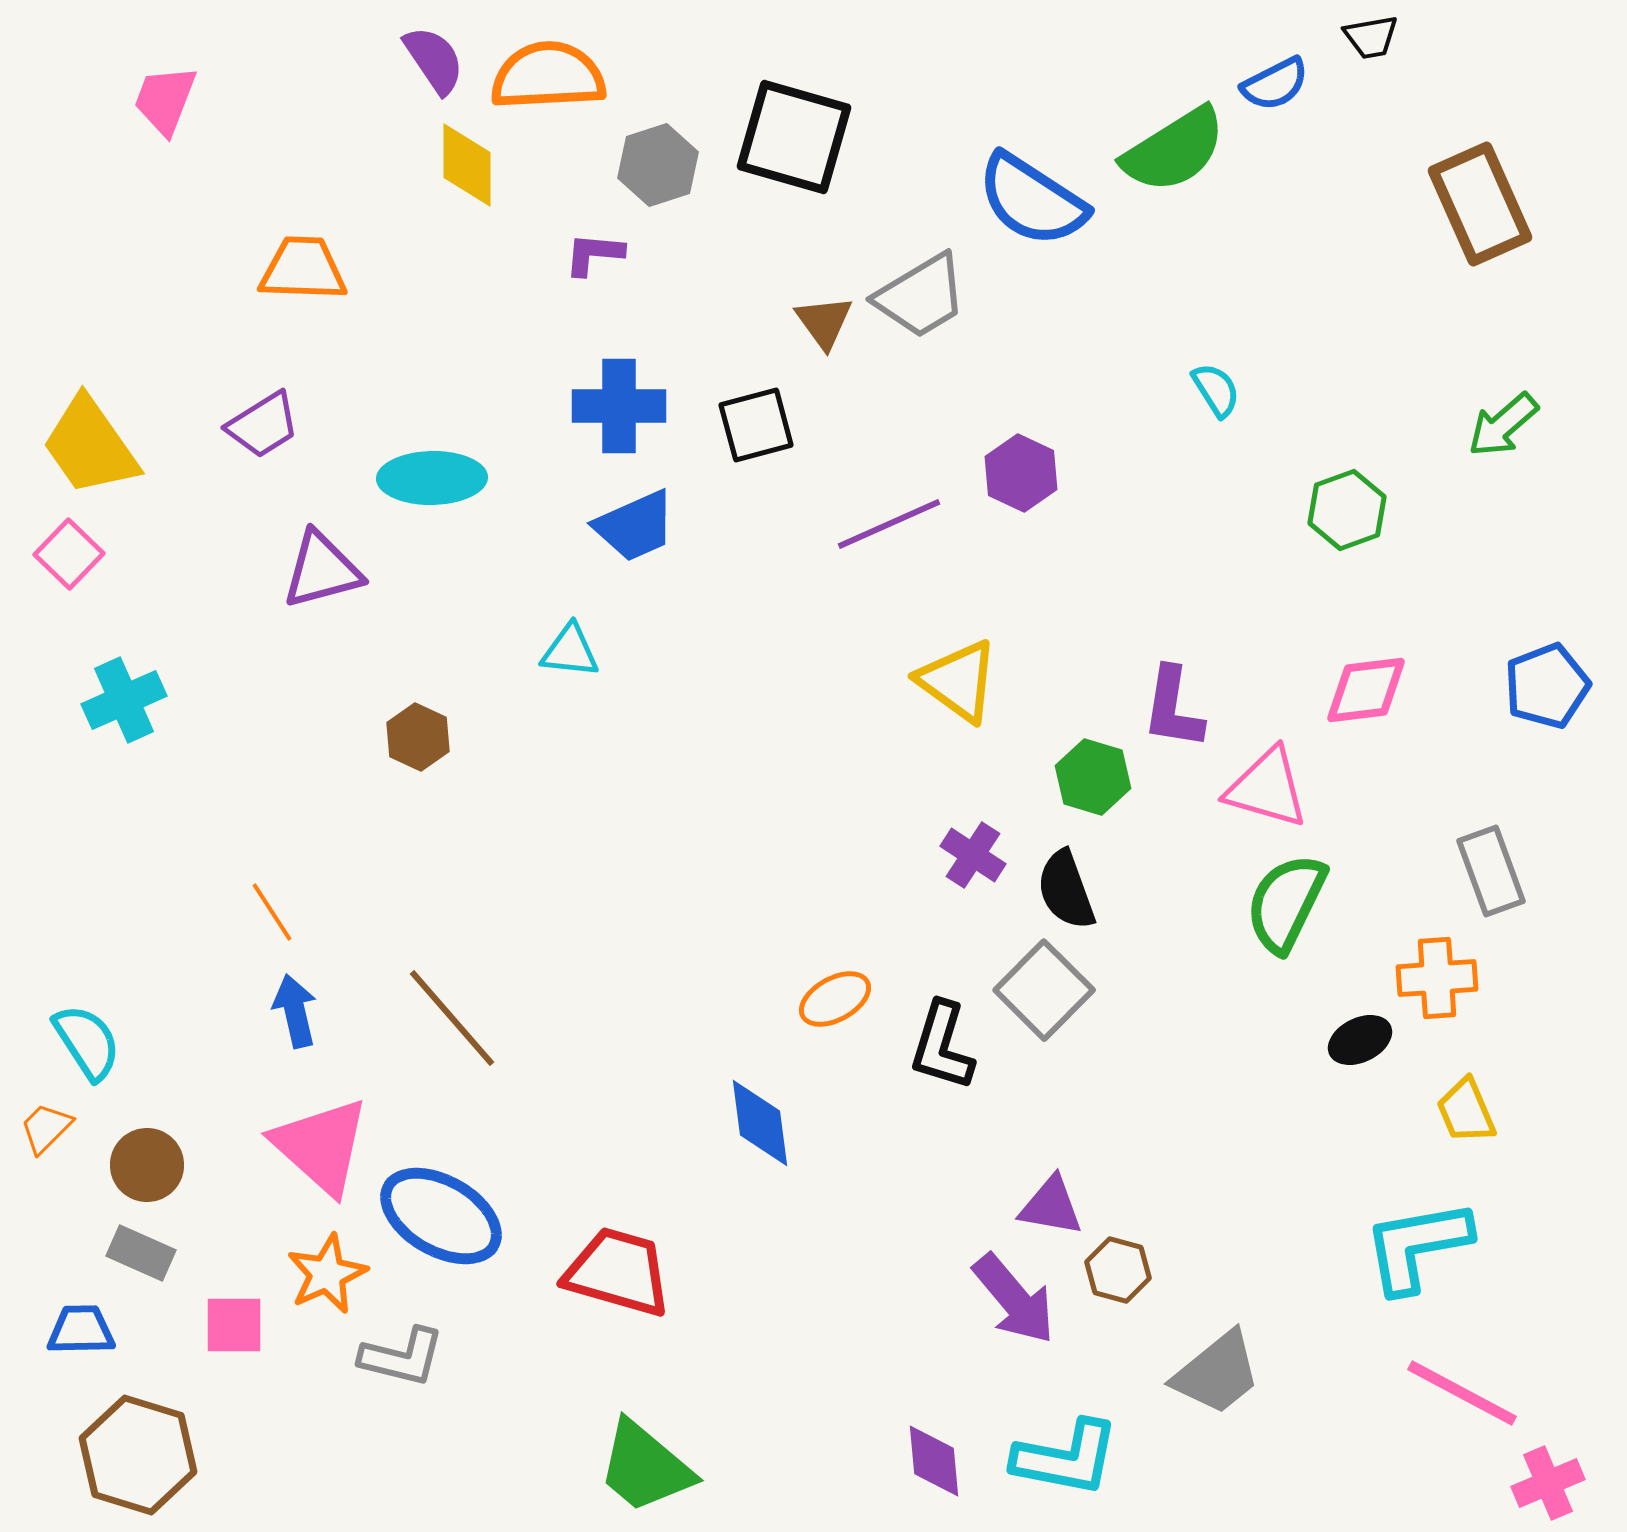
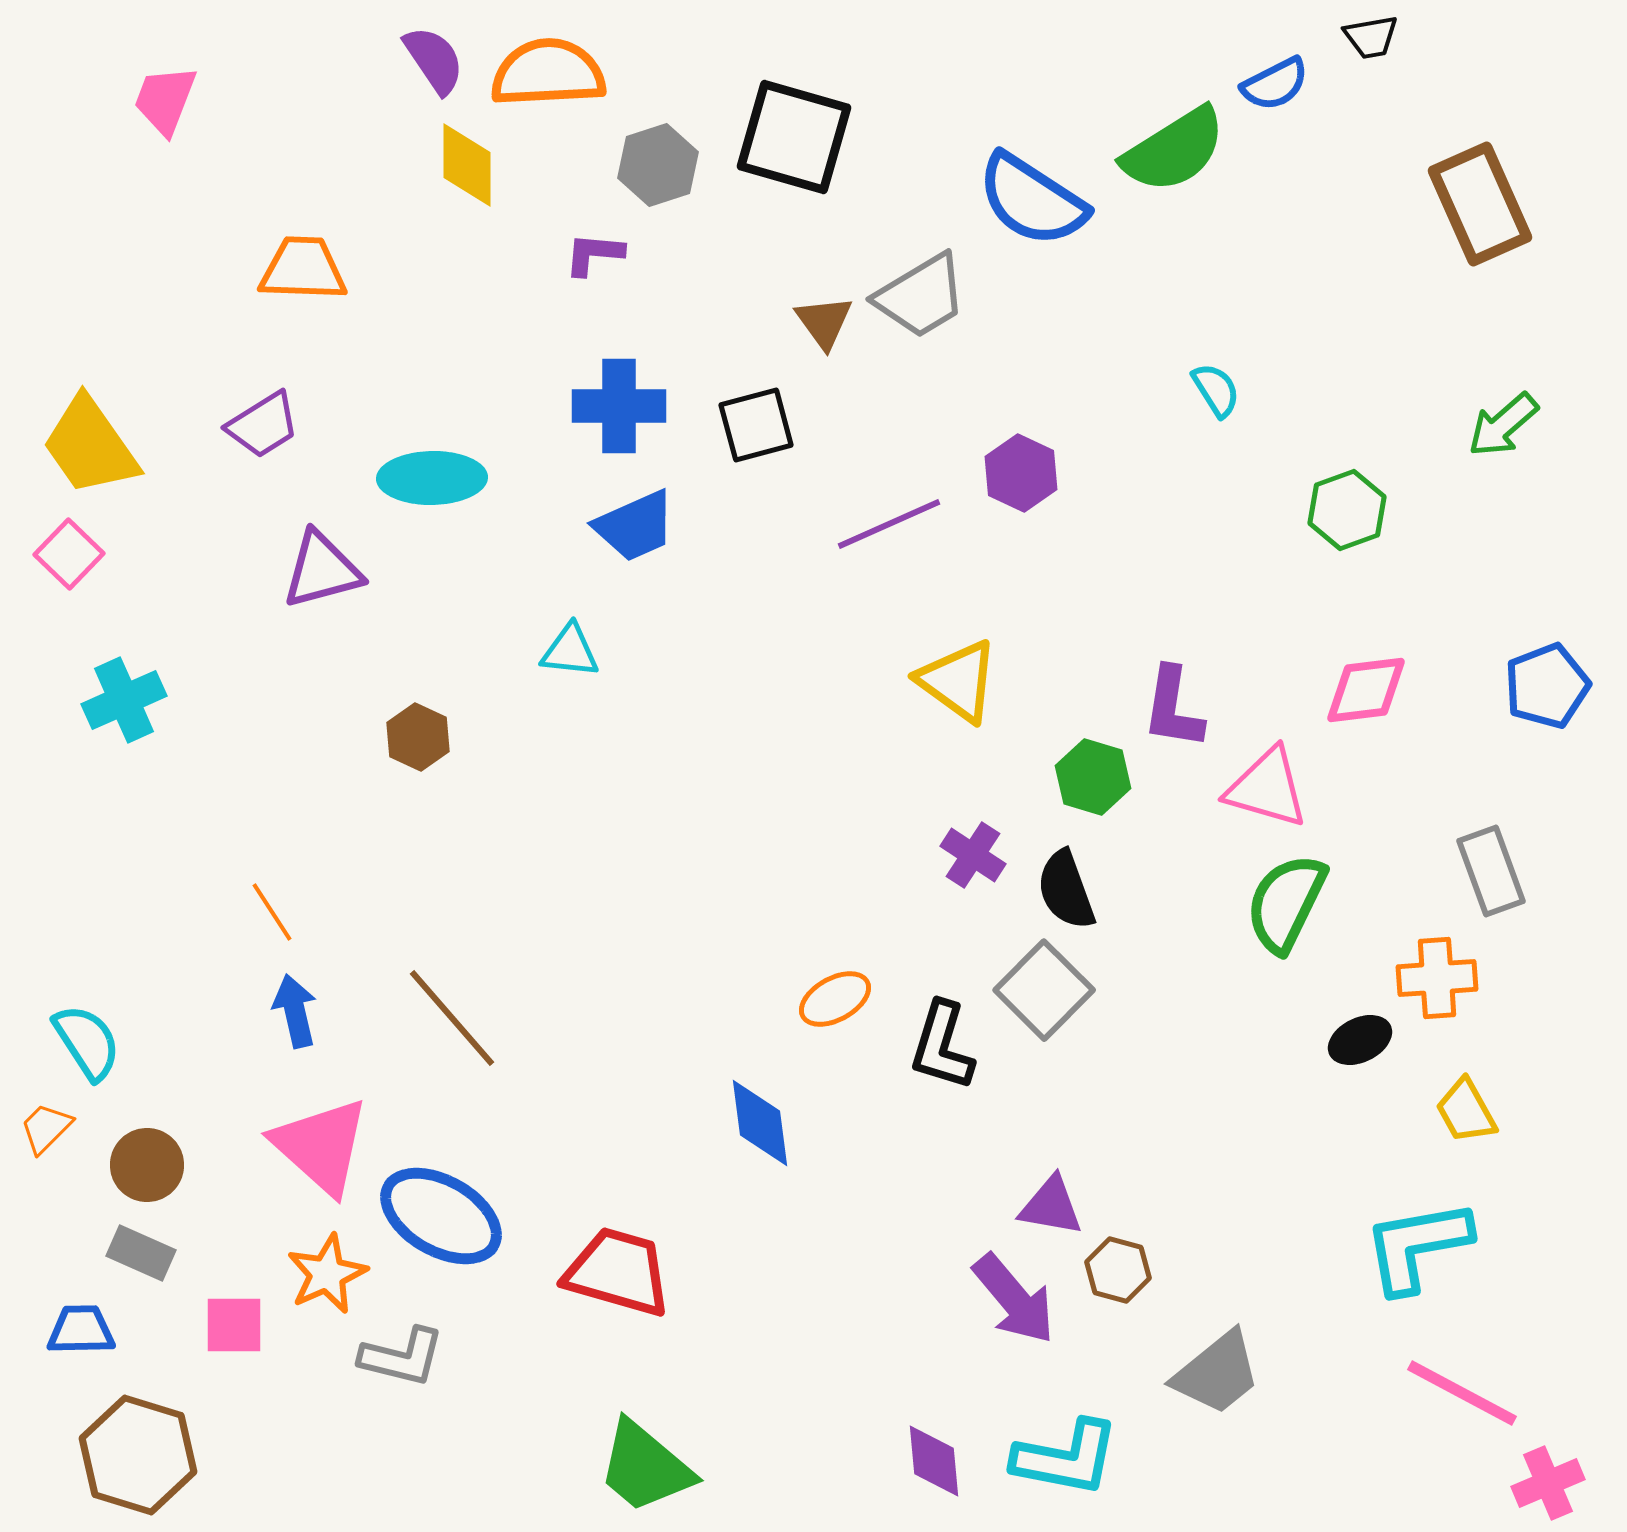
orange semicircle at (548, 76): moved 3 px up
yellow trapezoid at (1466, 1111): rotated 6 degrees counterclockwise
